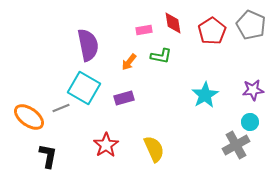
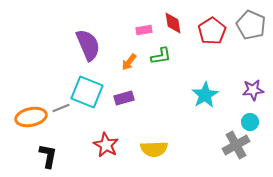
purple semicircle: rotated 12 degrees counterclockwise
green L-shape: rotated 20 degrees counterclockwise
cyan square: moved 3 px right, 4 px down; rotated 8 degrees counterclockwise
orange ellipse: moved 2 px right; rotated 48 degrees counterclockwise
red star: rotated 10 degrees counterclockwise
yellow semicircle: rotated 112 degrees clockwise
